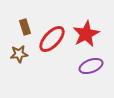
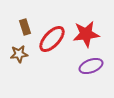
red star: rotated 20 degrees clockwise
